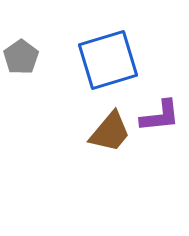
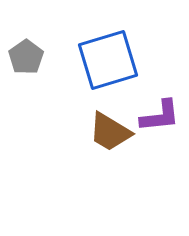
gray pentagon: moved 5 px right
brown trapezoid: rotated 81 degrees clockwise
